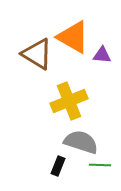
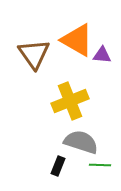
orange triangle: moved 4 px right, 3 px down
brown triangle: moved 3 px left; rotated 24 degrees clockwise
yellow cross: moved 1 px right
